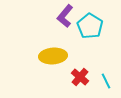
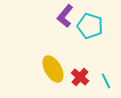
cyan pentagon: rotated 15 degrees counterclockwise
yellow ellipse: moved 13 px down; rotated 64 degrees clockwise
